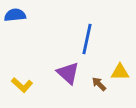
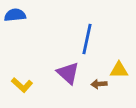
yellow triangle: moved 1 px left, 2 px up
brown arrow: rotated 49 degrees counterclockwise
